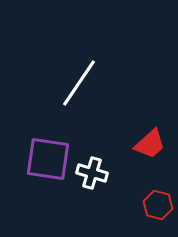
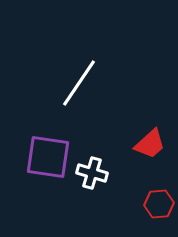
purple square: moved 2 px up
red hexagon: moved 1 px right, 1 px up; rotated 20 degrees counterclockwise
